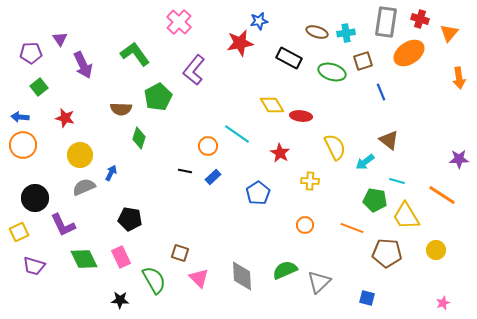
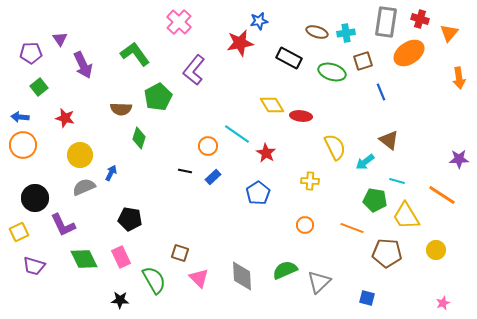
red star at (280, 153): moved 14 px left
